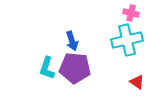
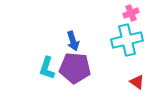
pink cross: rotated 35 degrees counterclockwise
blue arrow: moved 1 px right
